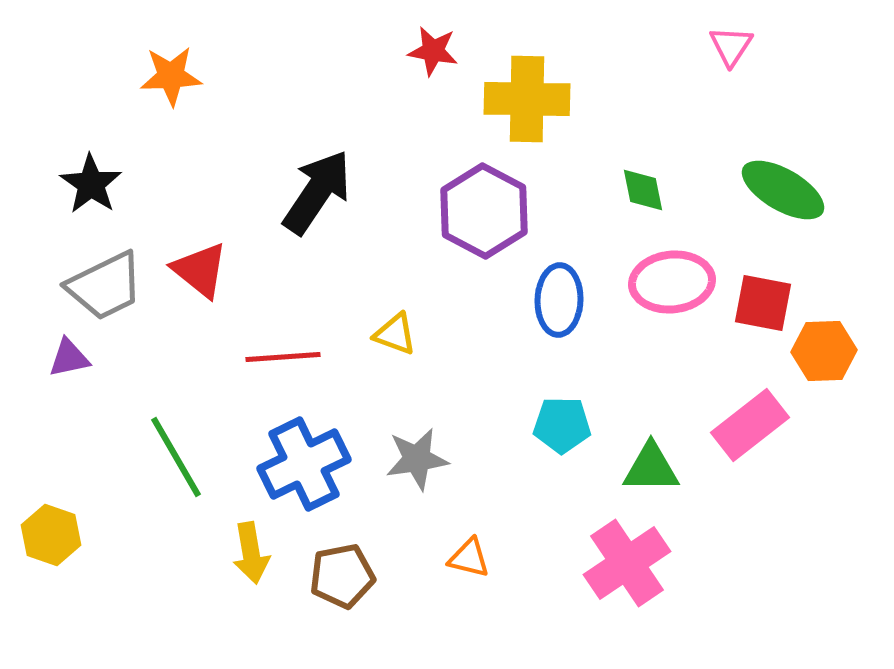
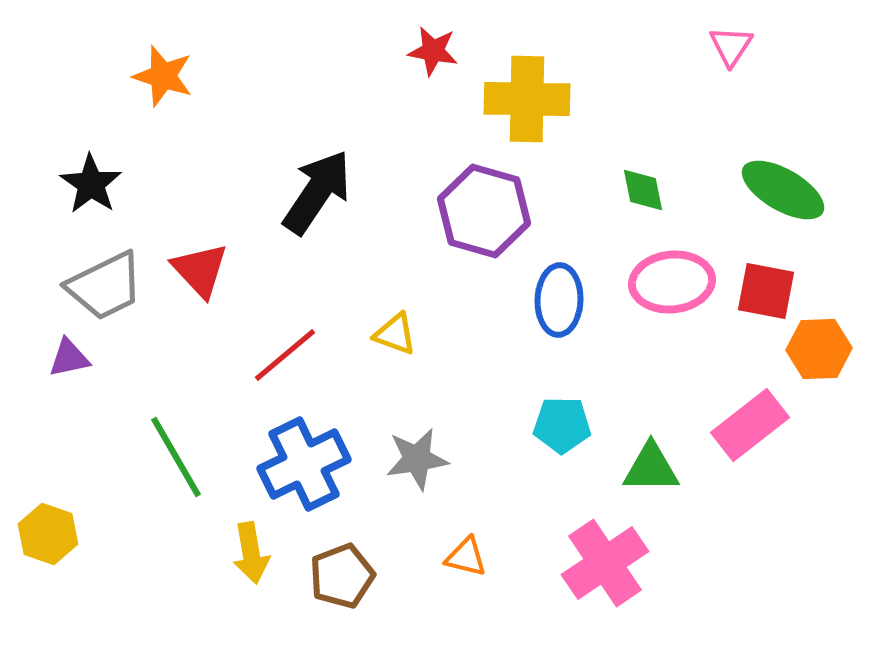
orange star: moved 8 px left; rotated 20 degrees clockwise
purple hexagon: rotated 12 degrees counterclockwise
red triangle: rotated 8 degrees clockwise
red square: moved 3 px right, 12 px up
orange hexagon: moved 5 px left, 2 px up
red line: moved 2 px right, 2 px up; rotated 36 degrees counterclockwise
yellow hexagon: moved 3 px left, 1 px up
orange triangle: moved 3 px left, 1 px up
pink cross: moved 22 px left
brown pentagon: rotated 10 degrees counterclockwise
